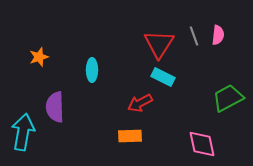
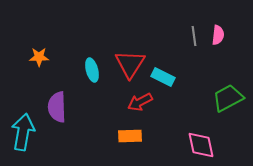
gray line: rotated 12 degrees clockwise
red triangle: moved 29 px left, 20 px down
orange star: rotated 18 degrees clockwise
cyan ellipse: rotated 15 degrees counterclockwise
red arrow: moved 1 px up
purple semicircle: moved 2 px right
pink diamond: moved 1 px left, 1 px down
